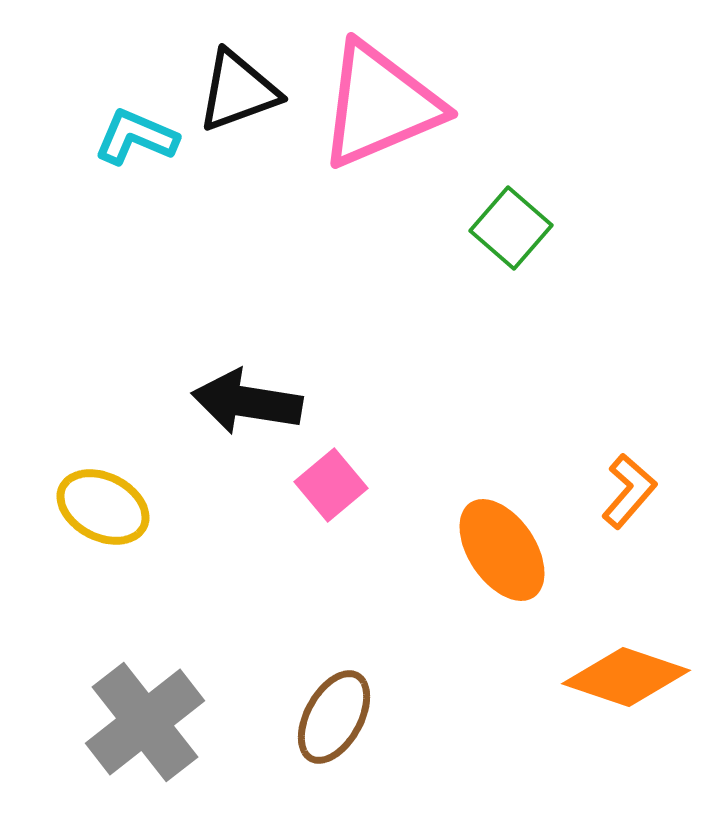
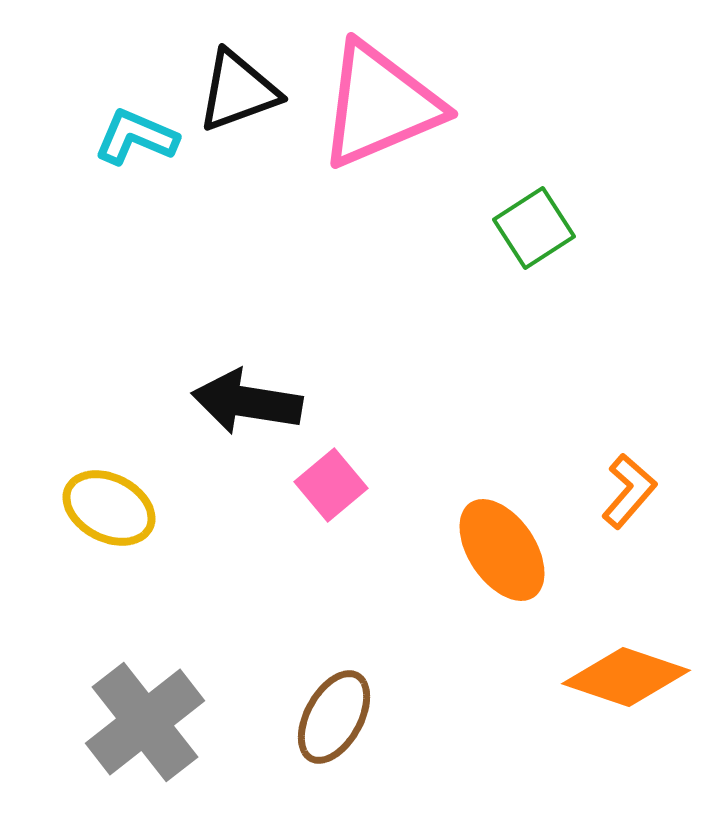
green square: moved 23 px right; rotated 16 degrees clockwise
yellow ellipse: moved 6 px right, 1 px down
